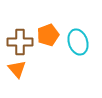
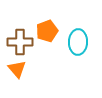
orange pentagon: moved 1 px left, 4 px up
cyan ellipse: rotated 20 degrees clockwise
